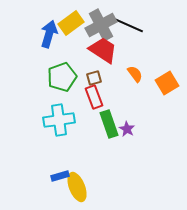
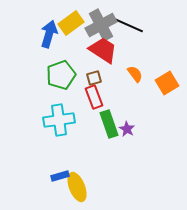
green pentagon: moved 1 px left, 2 px up
